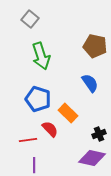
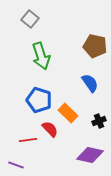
blue pentagon: moved 1 px right, 1 px down
black cross: moved 13 px up
purple diamond: moved 2 px left, 3 px up
purple line: moved 18 px left; rotated 70 degrees counterclockwise
